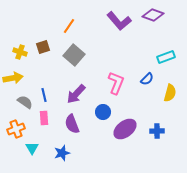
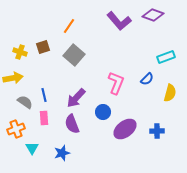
purple arrow: moved 4 px down
